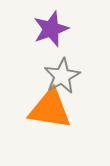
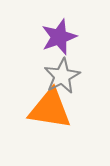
purple star: moved 8 px right, 8 px down
